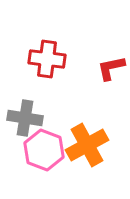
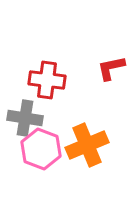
red cross: moved 21 px down
orange cross: rotated 6 degrees clockwise
pink hexagon: moved 3 px left, 1 px up
